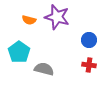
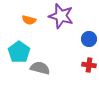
purple star: moved 4 px right, 1 px up
blue circle: moved 1 px up
gray semicircle: moved 4 px left, 1 px up
